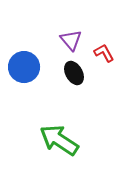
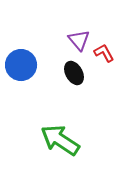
purple triangle: moved 8 px right
blue circle: moved 3 px left, 2 px up
green arrow: moved 1 px right
